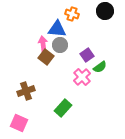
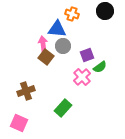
gray circle: moved 3 px right, 1 px down
purple square: rotated 16 degrees clockwise
